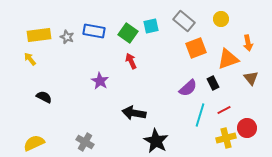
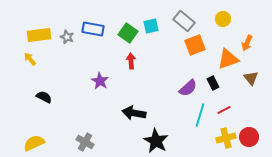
yellow circle: moved 2 px right
blue rectangle: moved 1 px left, 2 px up
orange arrow: moved 1 px left; rotated 35 degrees clockwise
orange square: moved 1 px left, 3 px up
red arrow: rotated 21 degrees clockwise
red circle: moved 2 px right, 9 px down
